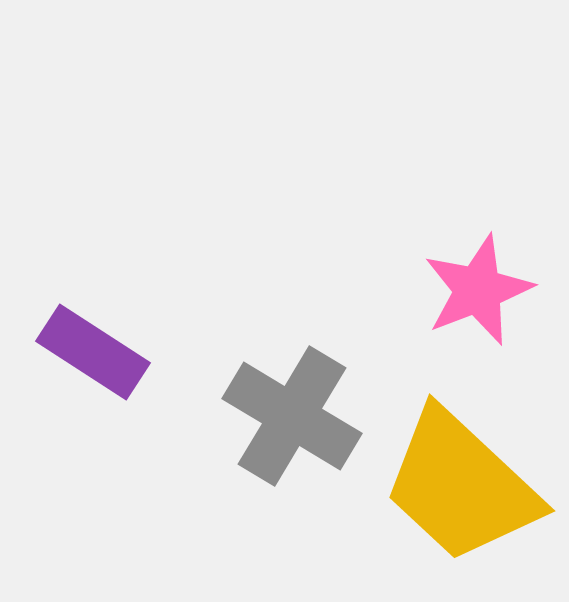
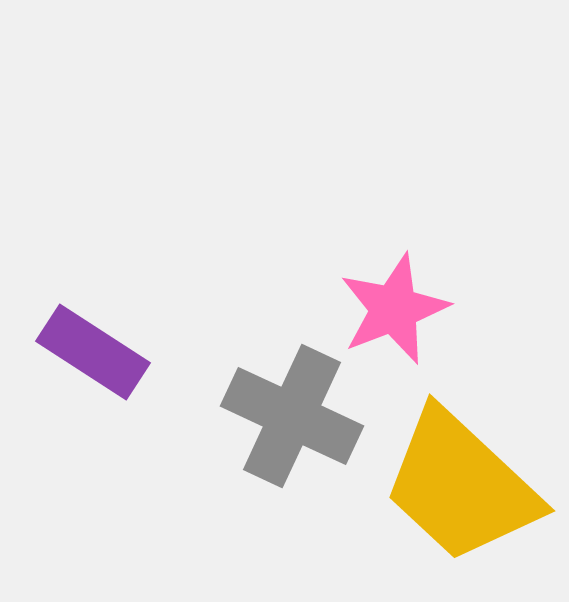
pink star: moved 84 px left, 19 px down
gray cross: rotated 6 degrees counterclockwise
